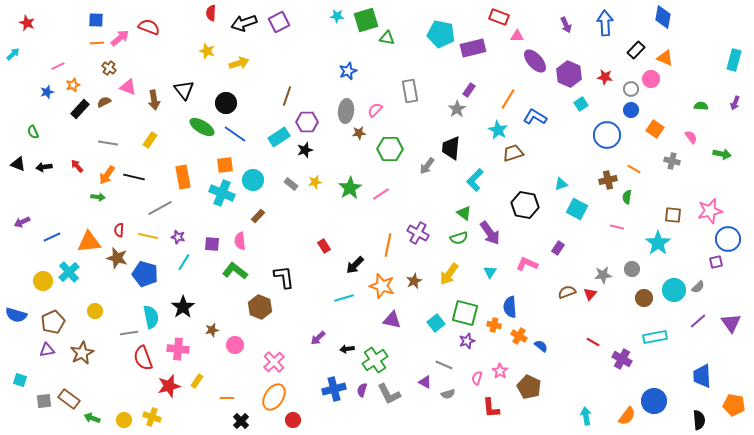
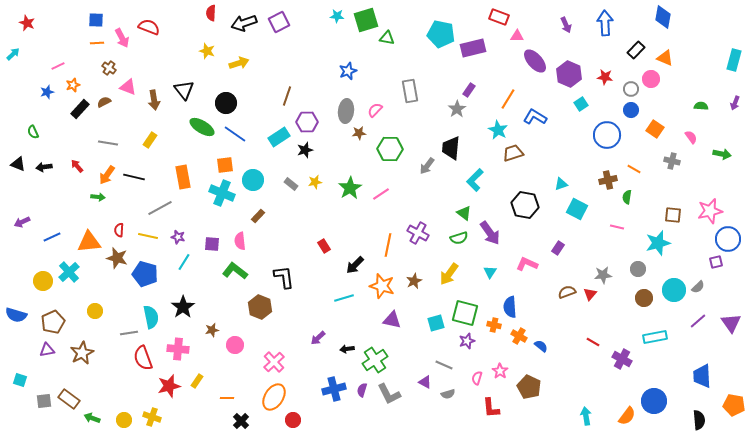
pink arrow at (120, 38): moved 2 px right; rotated 102 degrees clockwise
cyan star at (658, 243): rotated 20 degrees clockwise
gray circle at (632, 269): moved 6 px right
cyan square at (436, 323): rotated 24 degrees clockwise
